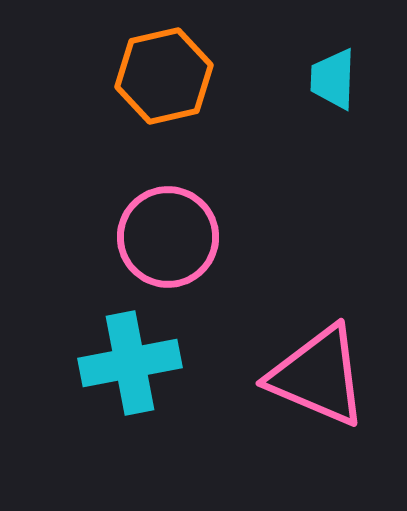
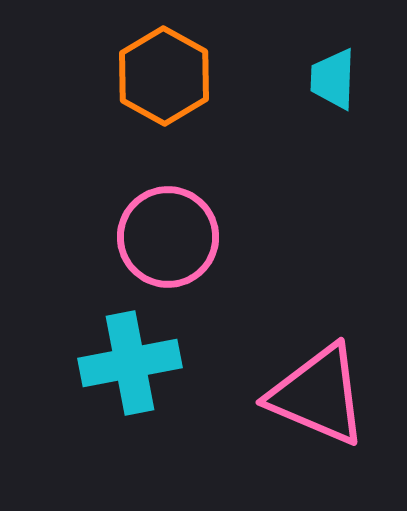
orange hexagon: rotated 18 degrees counterclockwise
pink triangle: moved 19 px down
